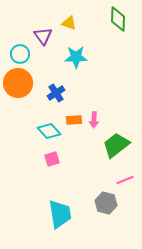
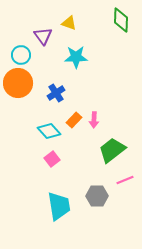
green diamond: moved 3 px right, 1 px down
cyan circle: moved 1 px right, 1 px down
orange rectangle: rotated 42 degrees counterclockwise
green trapezoid: moved 4 px left, 5 px down
pink square: rotated 21 degrees counterclockwise
gray hexagon: moved 9 px left, 7 px up; rotated 15 degrees counterclockwise
cyan trapezoid: moved 1 px left, 8 px up
